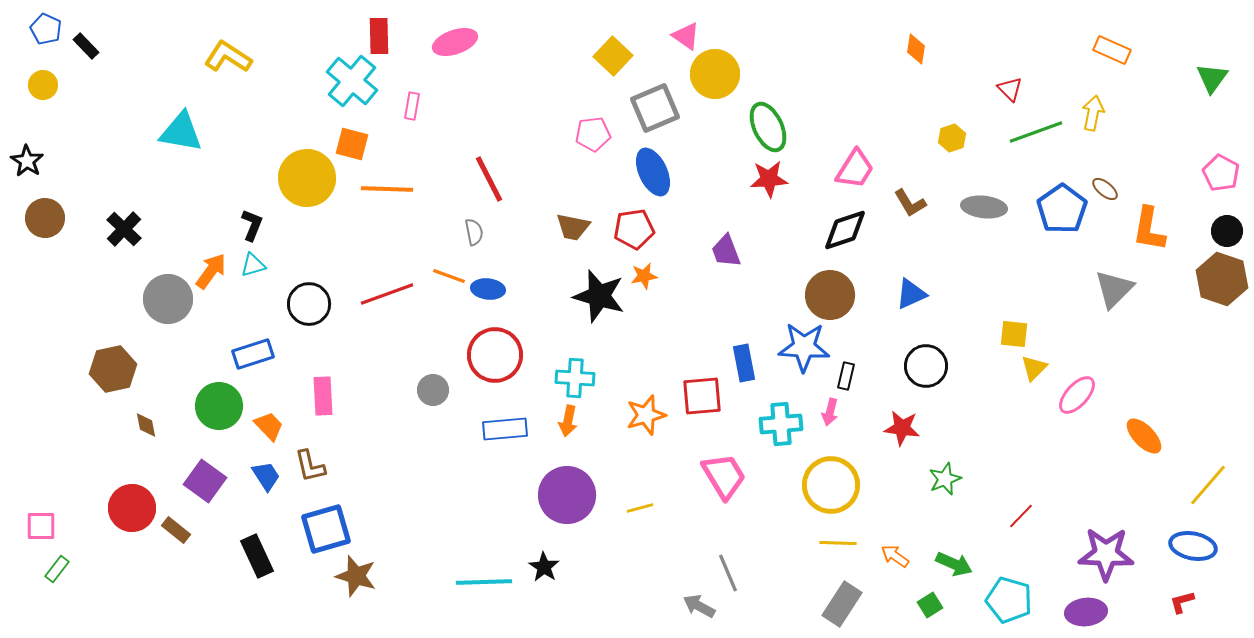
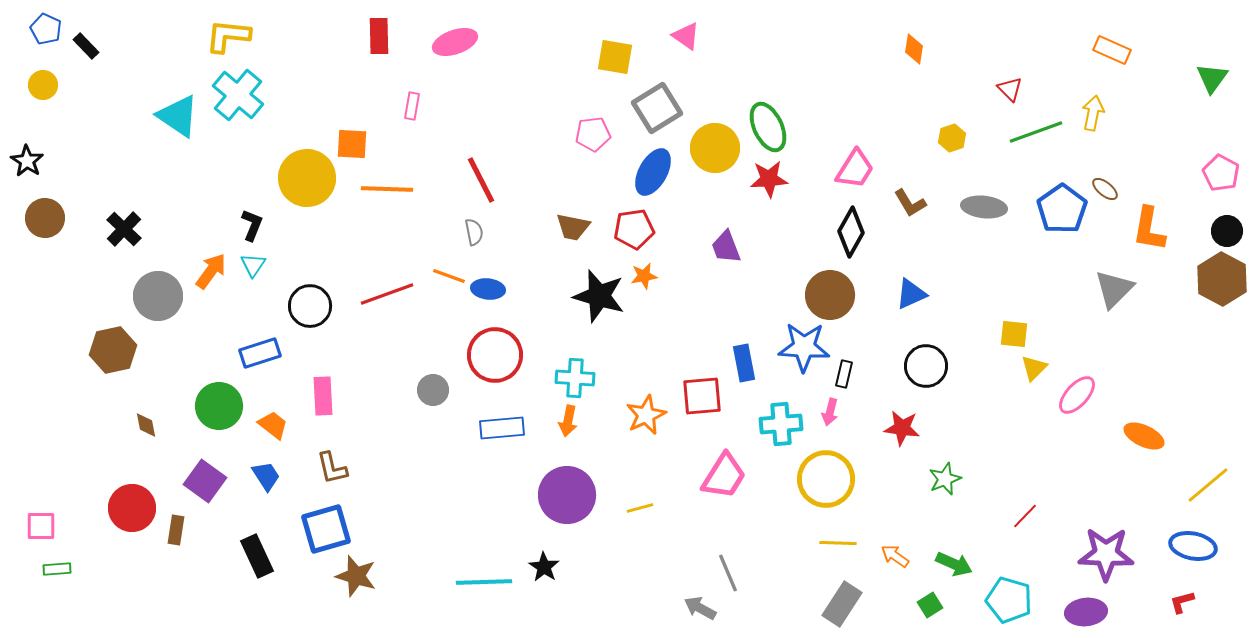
orange diamond at (916, 49): moved 2 px left
yellow square at (613, 56): moved 2 px right, 1 px down; rotated 33 degrees counterclockwise
yellow L-shape at (228, 57): moved 21 px up; rotated 27 degrees counterclockwise
yellow circle at (715, 74): moved 74 px down
cyan cross at (352, 81): moved 114 px left, 14 px down
gray square at (655, 108): moved 2 px right; rotated 9 degrees counterclockwise
cyan triangle at (181, 132): moved 3 px left, 16 px up; rotated 24 degrees clockwise
orange square at (352, 144): rotated 12 degrees counterclockwise
blue ellipse at (653, 172): rotated 54 degrees clockwise
red line at (489, 179): moved 8 px left, 1 px down
black diamond at (845, 230): moved 6 px right, 2 px down; rotated 42 degrees counterclockwise
purple trapezoid at (726, 251): moved 4 px up
cyan triangle at (253, 265): rotated 40 degrees counterclockwise
brown hexagon at (1222, 279): rotated 9 degrees clockwise
gray circle at (168, 299): moved 10 px left, 3 px up
black circle at (309, 304): moved 1 px right, 2 px down
blue rectangle at (253, 354): moved 7 px right, 1 px up
brown hexagon at (113, 369): moved 19 px up
black rectangle at (846, 376): moved 2 px left, 2 px up
orange star at (646, 415): rotated 9 degrees counterclockwise
orange trapezoid at (269, 426): moved 4 px right, 1 px up; rotated 8 degrees counterclockwise
blue rectangle at (505, 429): moved 3 px left, 1 px up
orange ellipse at (1144, 436): rotated 21 degrees counterclockwise
brown L-shape at (310, 466): moved 22 px right, 2 px down
pink trapezoid at (724, 476): rotated 63 degrees clockwise
yellow circle at (831, 485): moved 5 px left, 6 px up
yellow line at (1208, 485): rotated 9 degrees clockwise
red line at (1021, 516): moved 4 px right
brown rectangle at (176, 530): rotated 60 degrees clockwise
green rectangle at (57, 569): rotated 48 degrees clockwise
gray arrow at (699, 606): moved 1 px right, 2 px down
